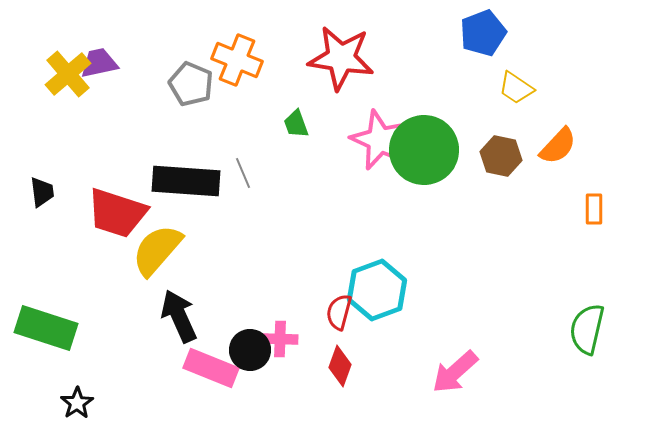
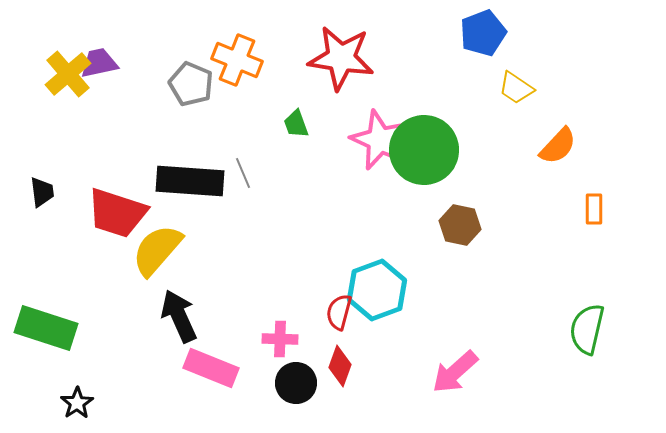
brown hexagon: moved 41 px left, 69 px down
black rectangle: moved 4 px right
black circle: moved 46 px right, 33 px down
